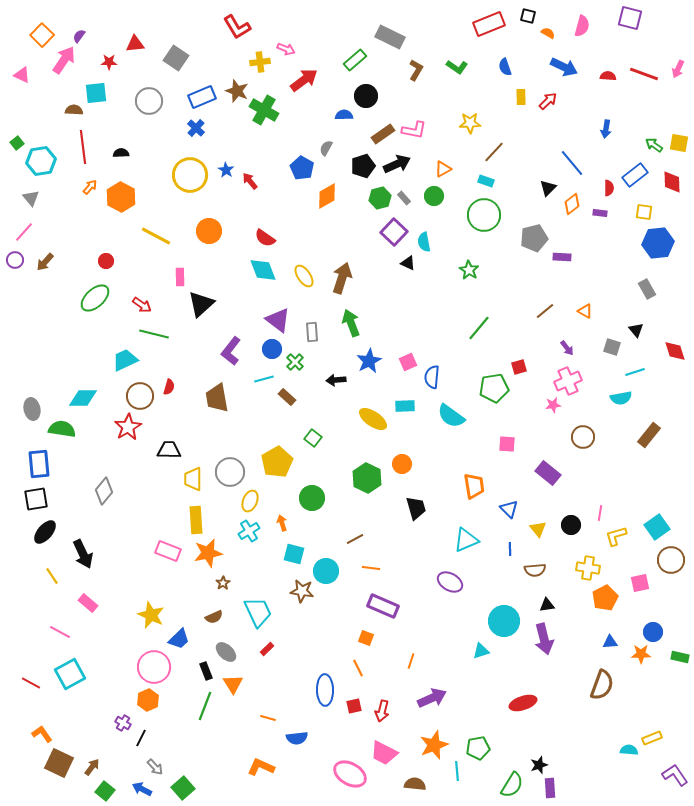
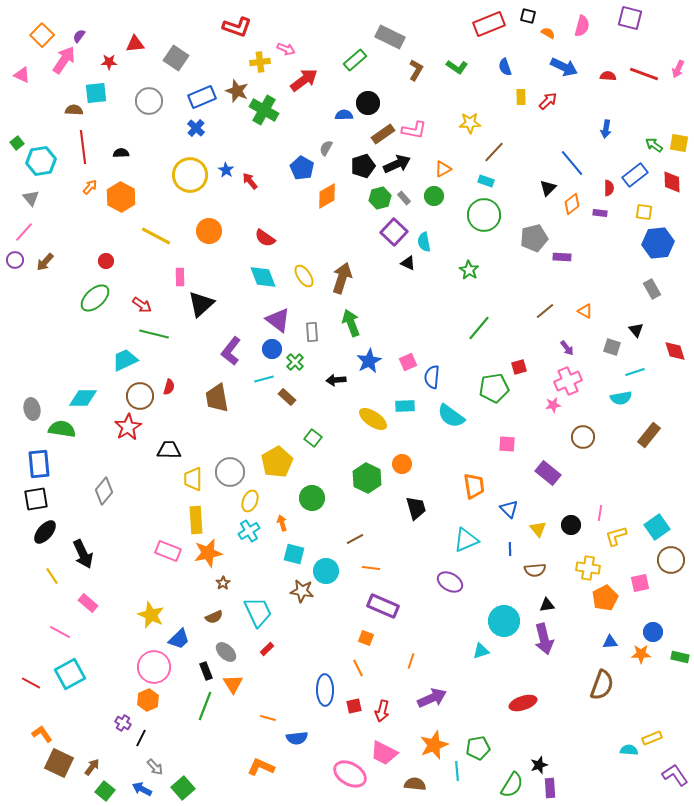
red L-shape at (237, 27): rotated 40 degrees counterclockwise
black circle at (366, 96): moved 2 px right, 7 px down
cyan diamond at (263, 270): moved 7 px down
gray rectangle at (647, 289): moved 5 px right
